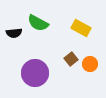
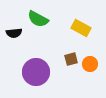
green semicircle: moved 4 px up
brown square: rotated 24 degrees clockwise
purple circle: moved 1 px right, 1 px up
